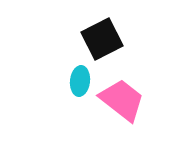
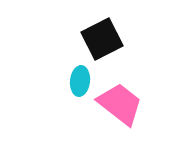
pink trapezoid: moved 2 px left, 4 px down
